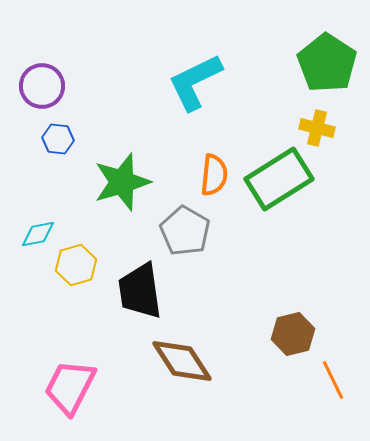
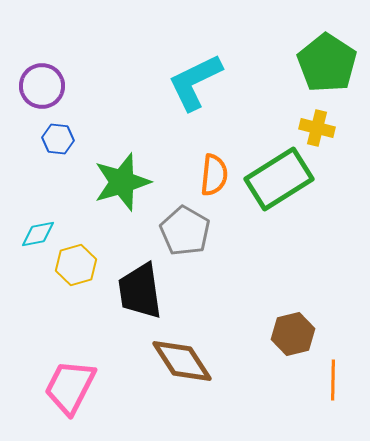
orange line: rotated 27 degrees clockwise
